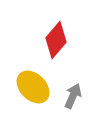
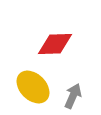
red diamond: moved 1 px left, 4 px down; rotated 48 degrees clockwise
